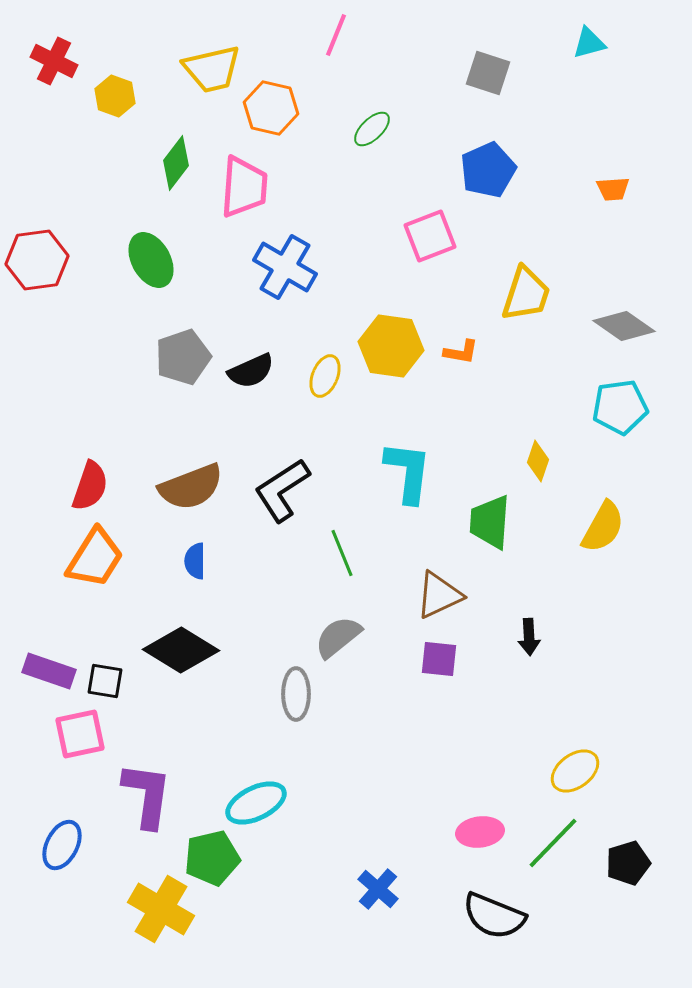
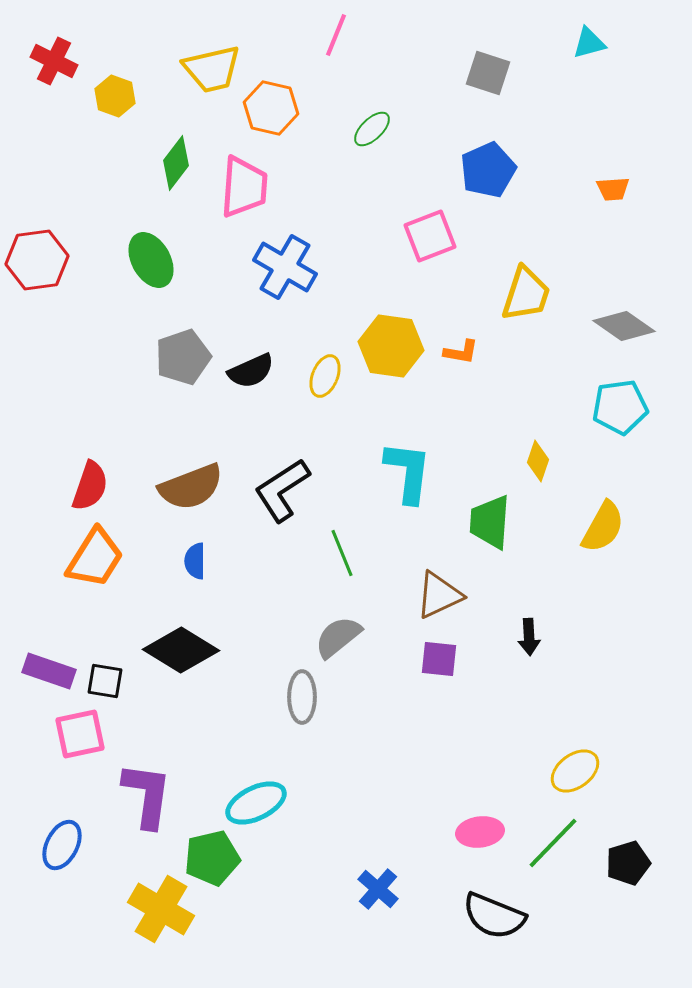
gray ellipse at (296, 694): moved 6 px right, 3 px down
